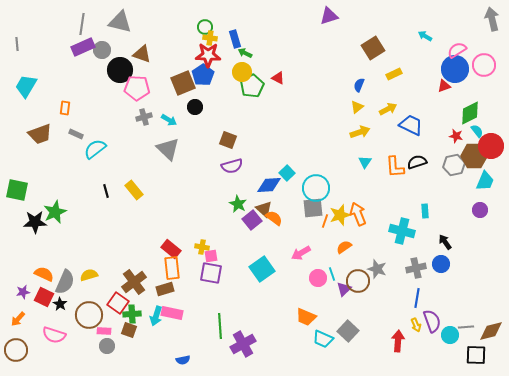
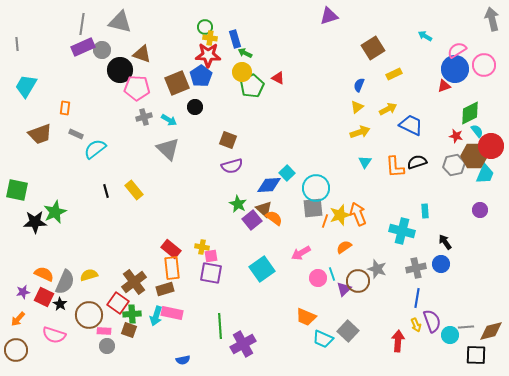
blue pentagon at (203, 75): moved 2 px left, 1 px down
brown square at (183, 83): moved 6 px left
cyan trapezoid at (485, 181): moved 7 px up
